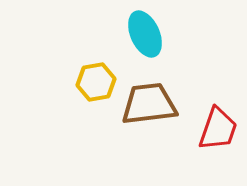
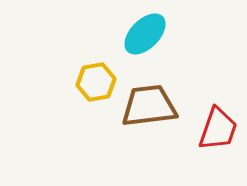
cyan ellipse: rotated 69 degrees clockwise
brown trapezoid: moved 2 px down
